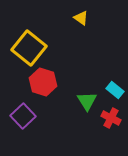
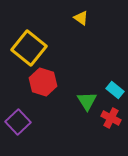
purple square: moved 5 px left, 6 px down
